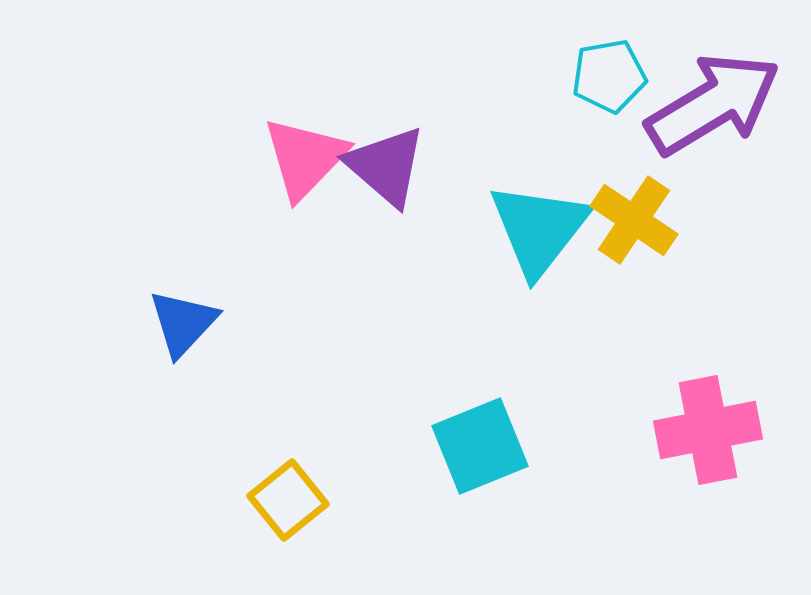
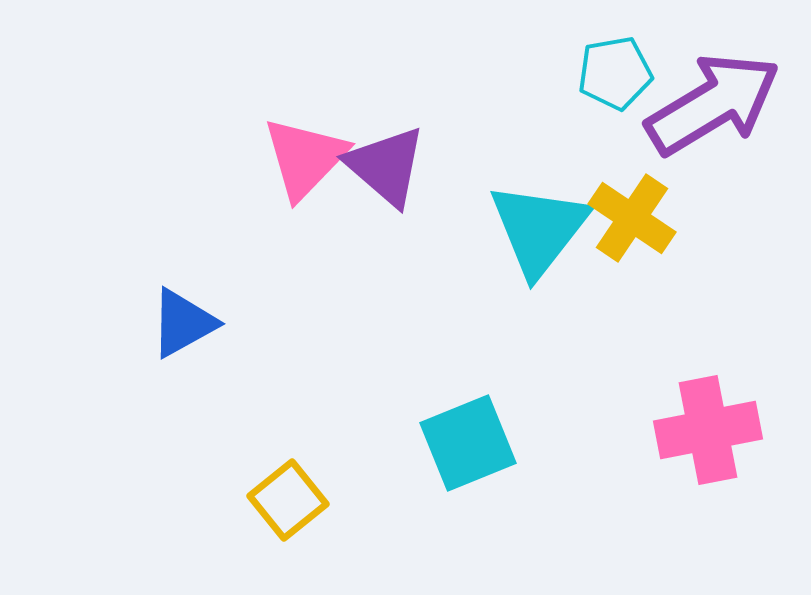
cyan pentagon: moved 6 px right, 3 px up
yellow cross: moved 2 px left, 2 px up
blue triangle: rotated 18 degrees clockwise
cyan square: moved 12 px left, 3 px up
